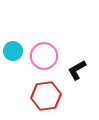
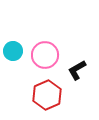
pink circle: moved 1 px right, 1 px up
red hexagon: moved 1 px right, 1 px up; rotated 16 degrees counterclockwise
